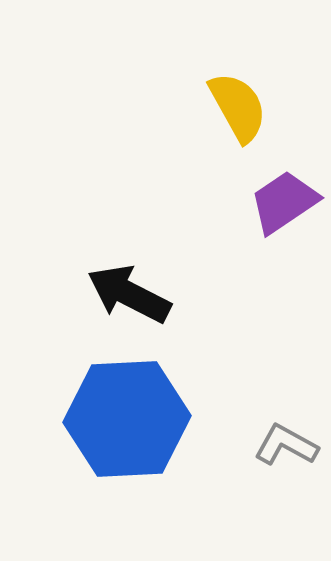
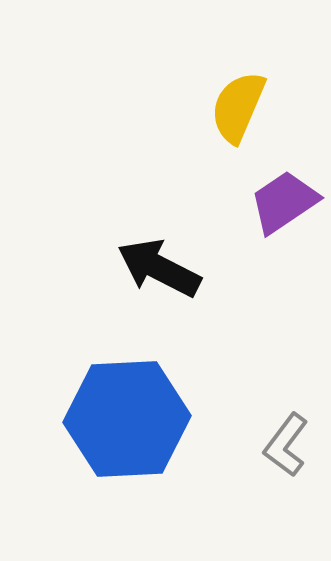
yellow semicircle: rotated 128 degrees counterclockwise
black arrow: moved 30 px right, 26 px up
gray L-shape: rotated 82 degrees counterclockwise
